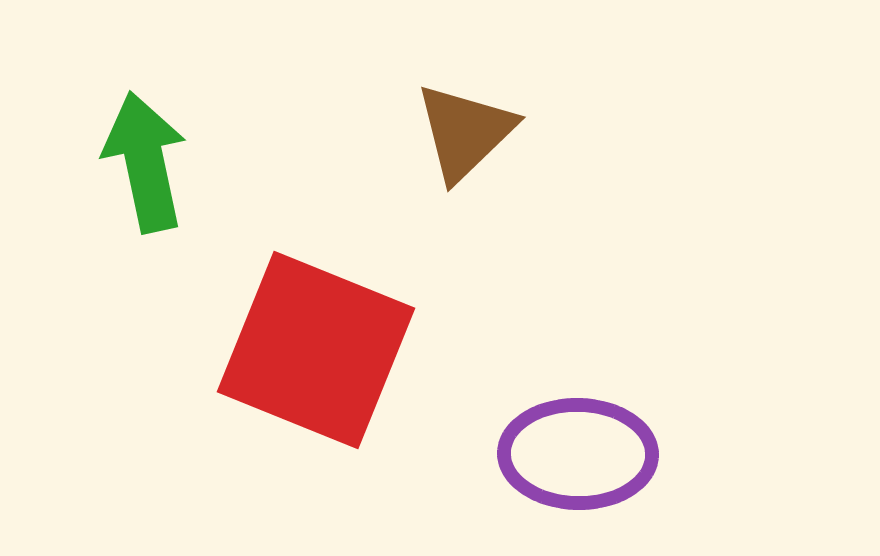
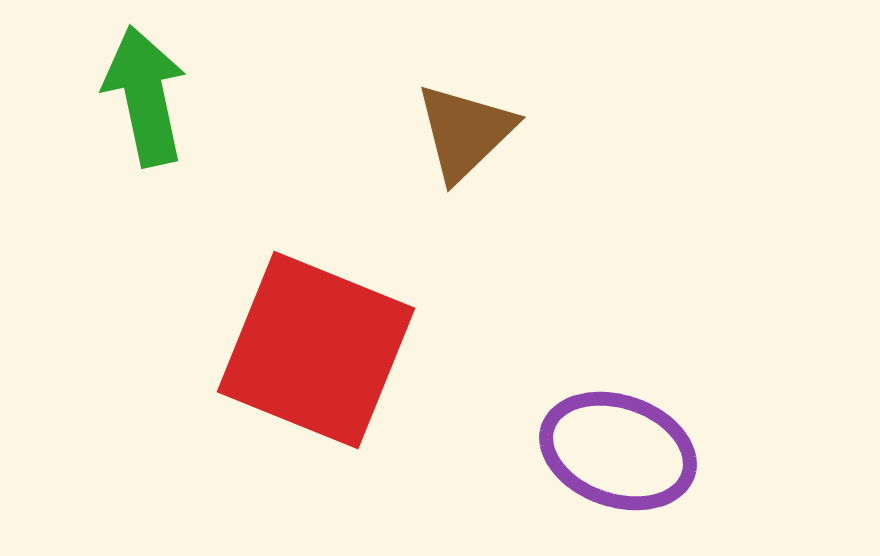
green arrow: moved 66 px up
purple ellipse: moved 40 px right, 3 px up; rotated 18 degrees clockwise
